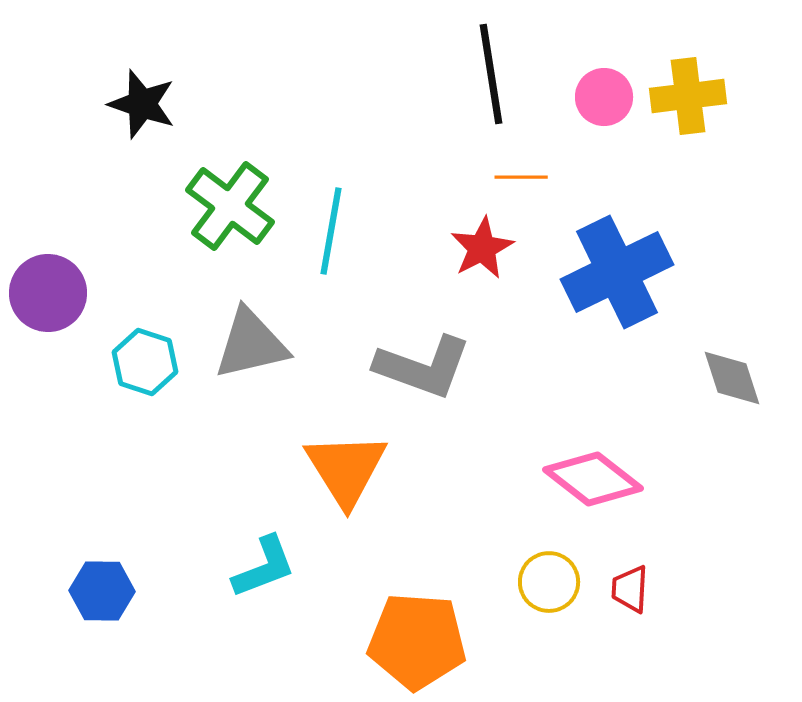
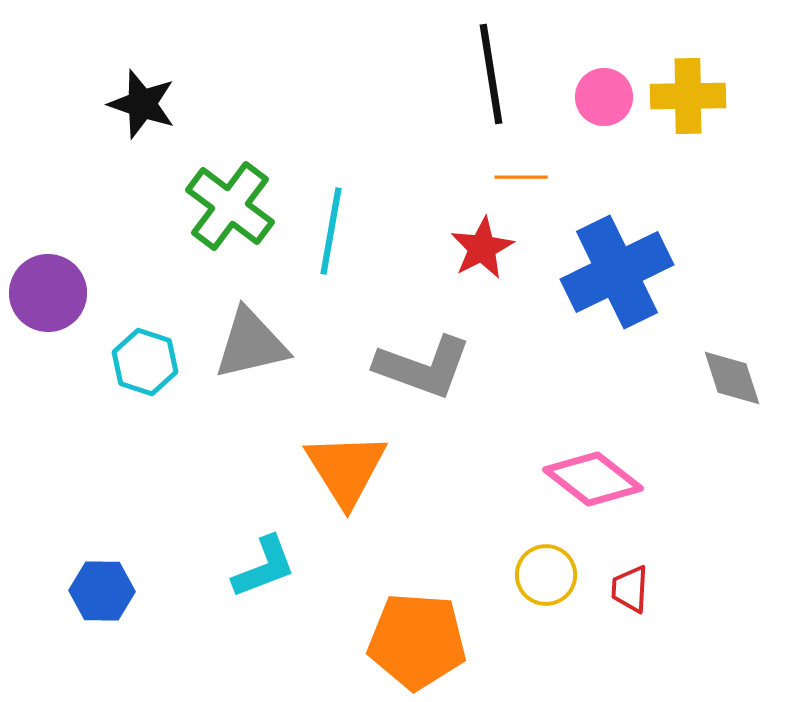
yellow cross: rotated 6 degrees clockwise
yellow circle: moved 3 px left, 7 px up
